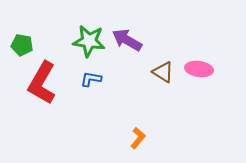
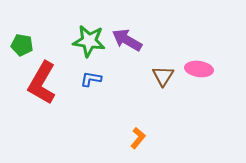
brown triangle: moved 4 px down; rotated 30 degrees clockwise
